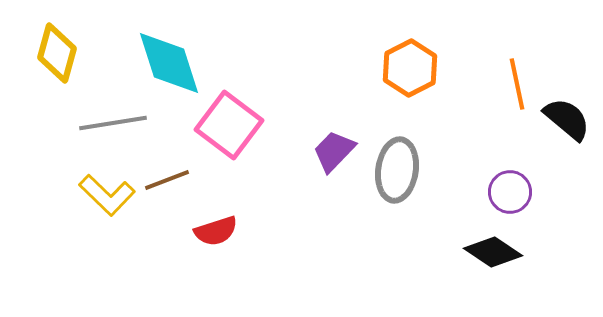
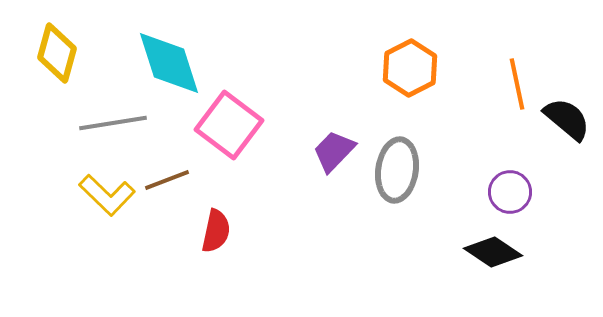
red semicircle: rotated 60 degrees counterclockwise
